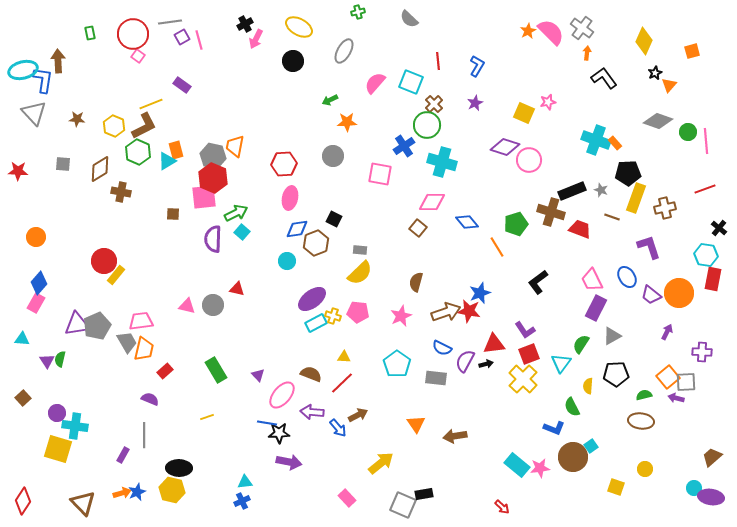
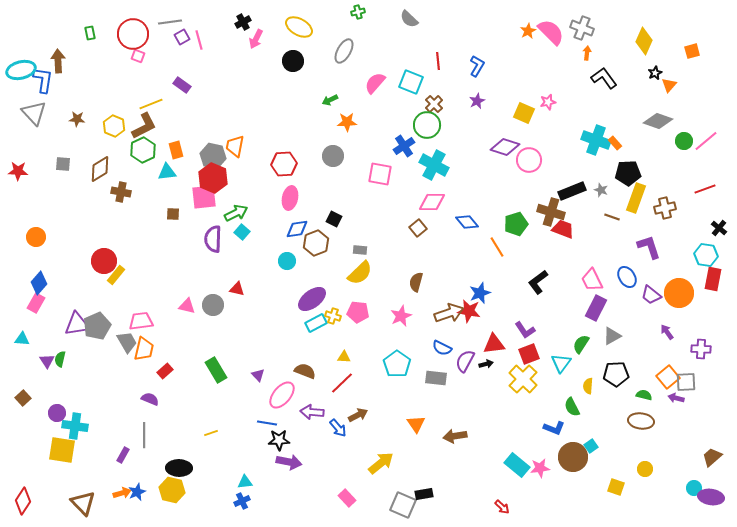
black cross at (245, 24): moved 2 px left, 2 px up
gray cross at (582, 28): rotated 15 degrees counterclockwise
pink square at (138, 56): rotated 16 degrees counterclockwise
cyan ellipse at (23, 70): moved 2 px left
purple star at (475, 103): moved 2 px right, 2 px up
green circle at (688, 132): moved 4 px left, 9 px down
pink line at (706, 141): rotated 55 degrees clockwise
green hexagon at (138, 152): moved 5 px right, 2 px up; rotated 10 degrees clockwise
cyan triangle at (167, 161): moved 11 px down; rotated 24 degrees clockwise
cyan cross at (442, 162): moved 8 px left, 3 px down; rotated 12 degrees clockwise
brown square at (418, 228): rotated 12 degrees clockwise
red trapezoid at (580, 229): moved 17 px left
brown arrow at (446, 312): moved 3 px right, 1 px down
purple arrow at (667, 332): rotated 63 degrees counterclockwise
purple cross at (702, 352): moved 1 px left, 3 px up
brown semicircle at (311, 374): moved 6 px left, 3 px up
green semicircle at (644, 395): rotated 28 degrees clockwise
yellow line at (207, 417): moved 4 px right, 16 px down
black star at (279, 433): moved 7 px down
yellow square at (58, 449): moved 4 px right, 1 px down; rotated 8 degrees counterclockwise
